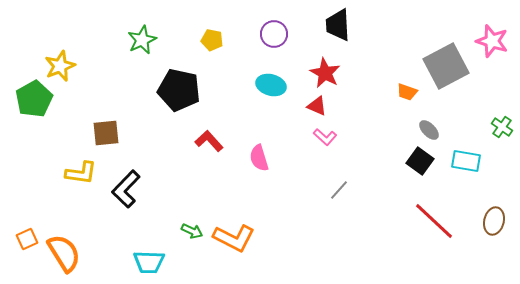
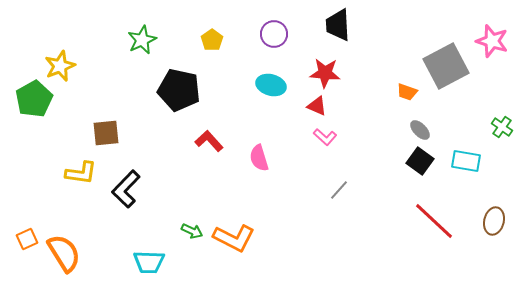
yellow pentagon: rotated 25 degrees clockwise
red star: rotated 24 degrees counterclockwise
gray ellipse: moved 9 px left
